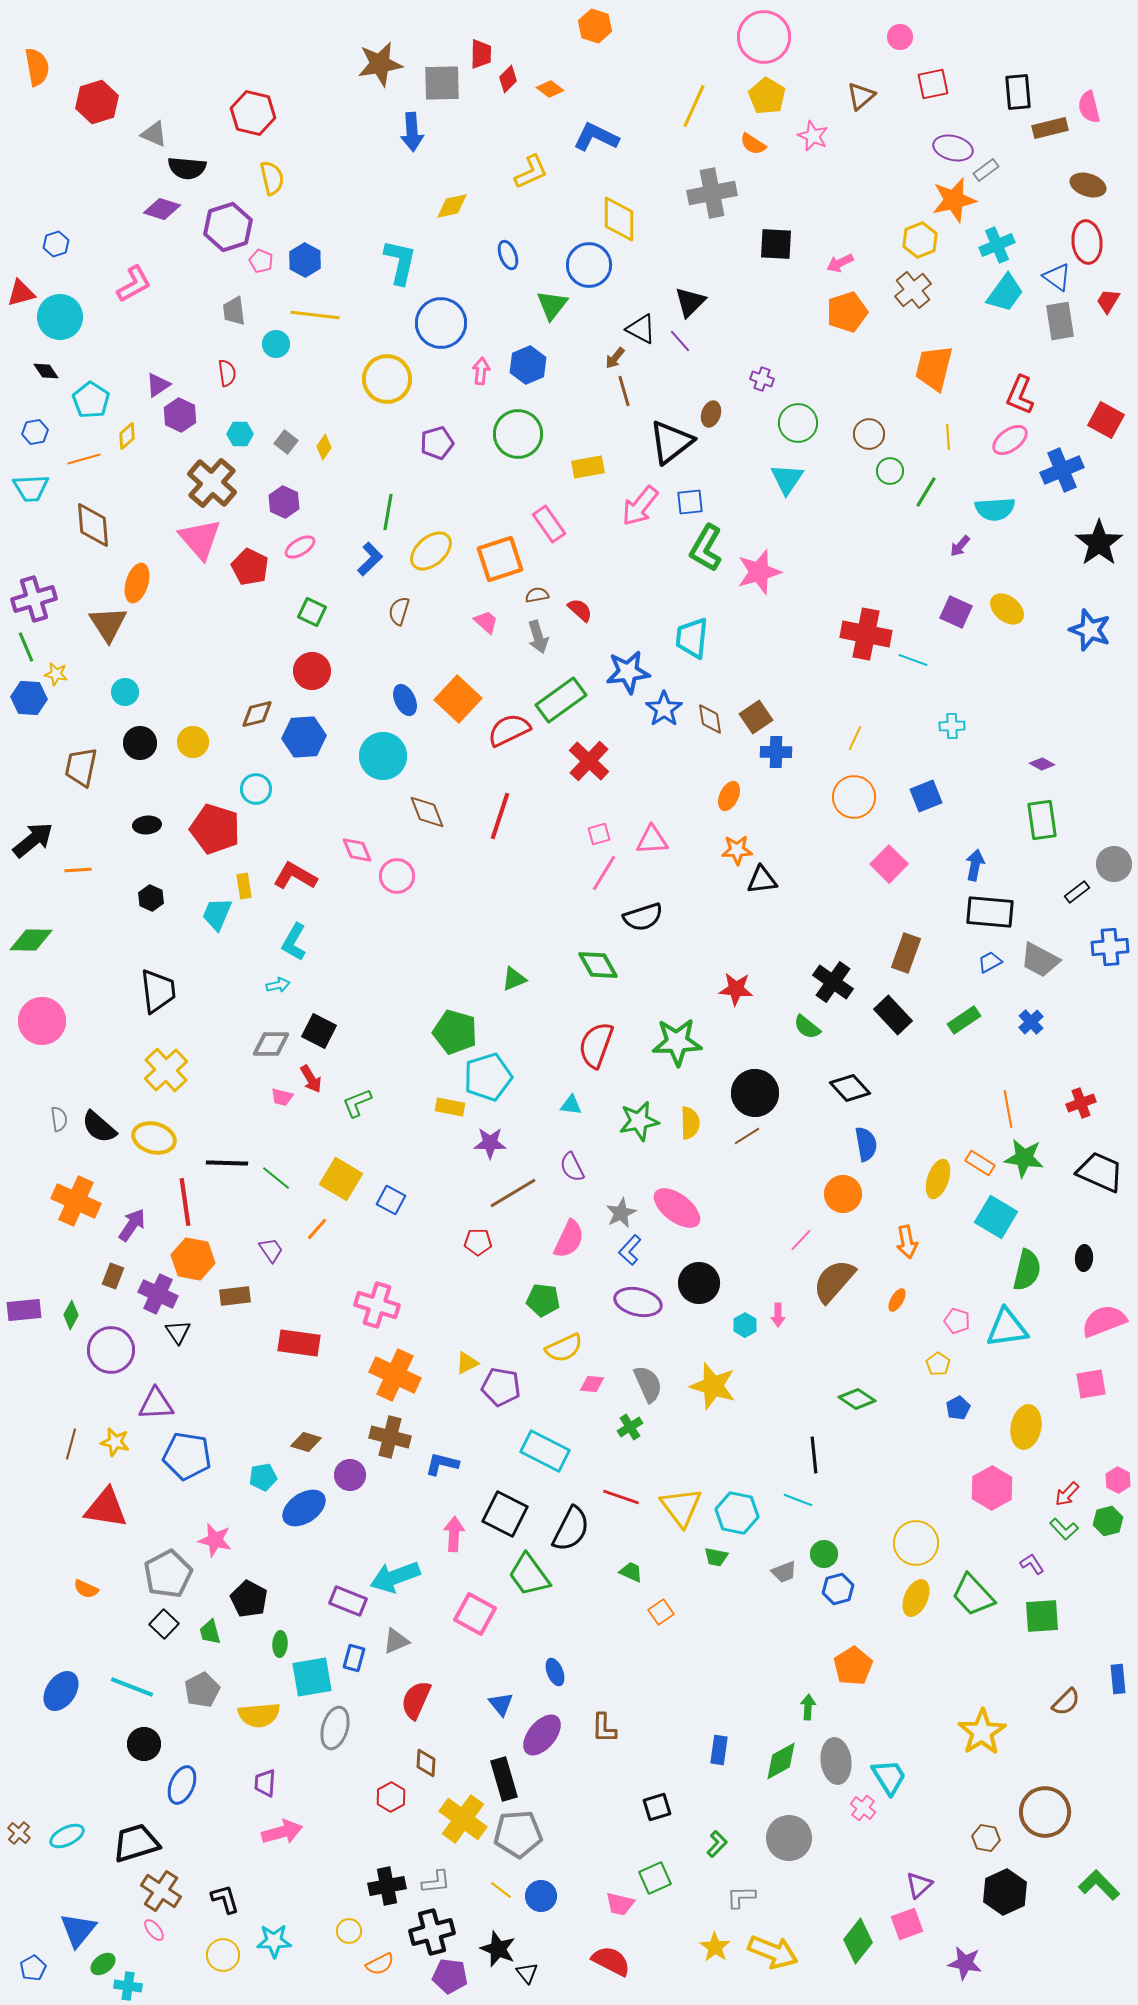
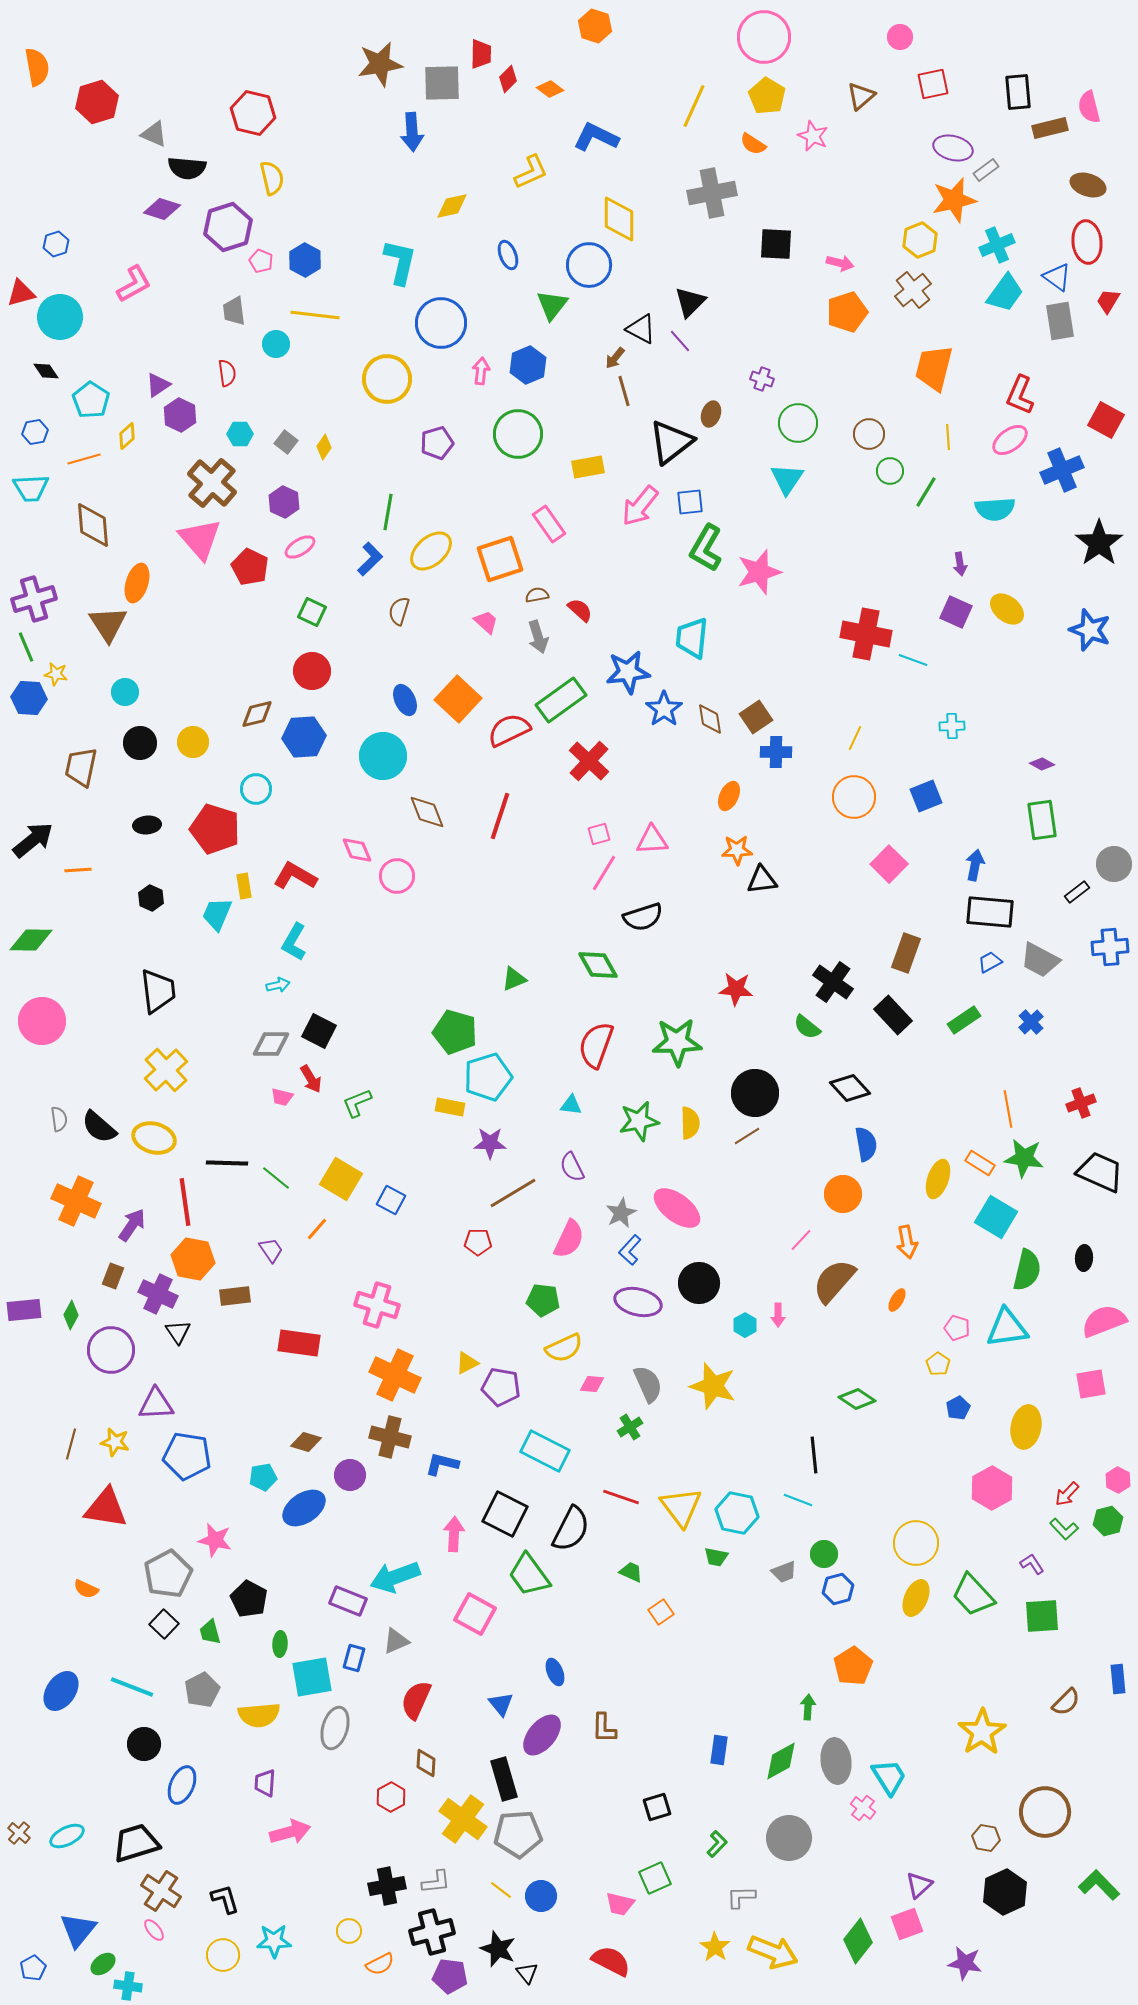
pink arrow at (840, 263): rotated 140 degrees counterclockwise
purple arrow at (960, 546): moved 18 px down; rotated 50 degrees counterclockwise
pink pentagon at (957, 1321): moved 7 px down
pink arrow at (282, 1832): moved 8 px right
